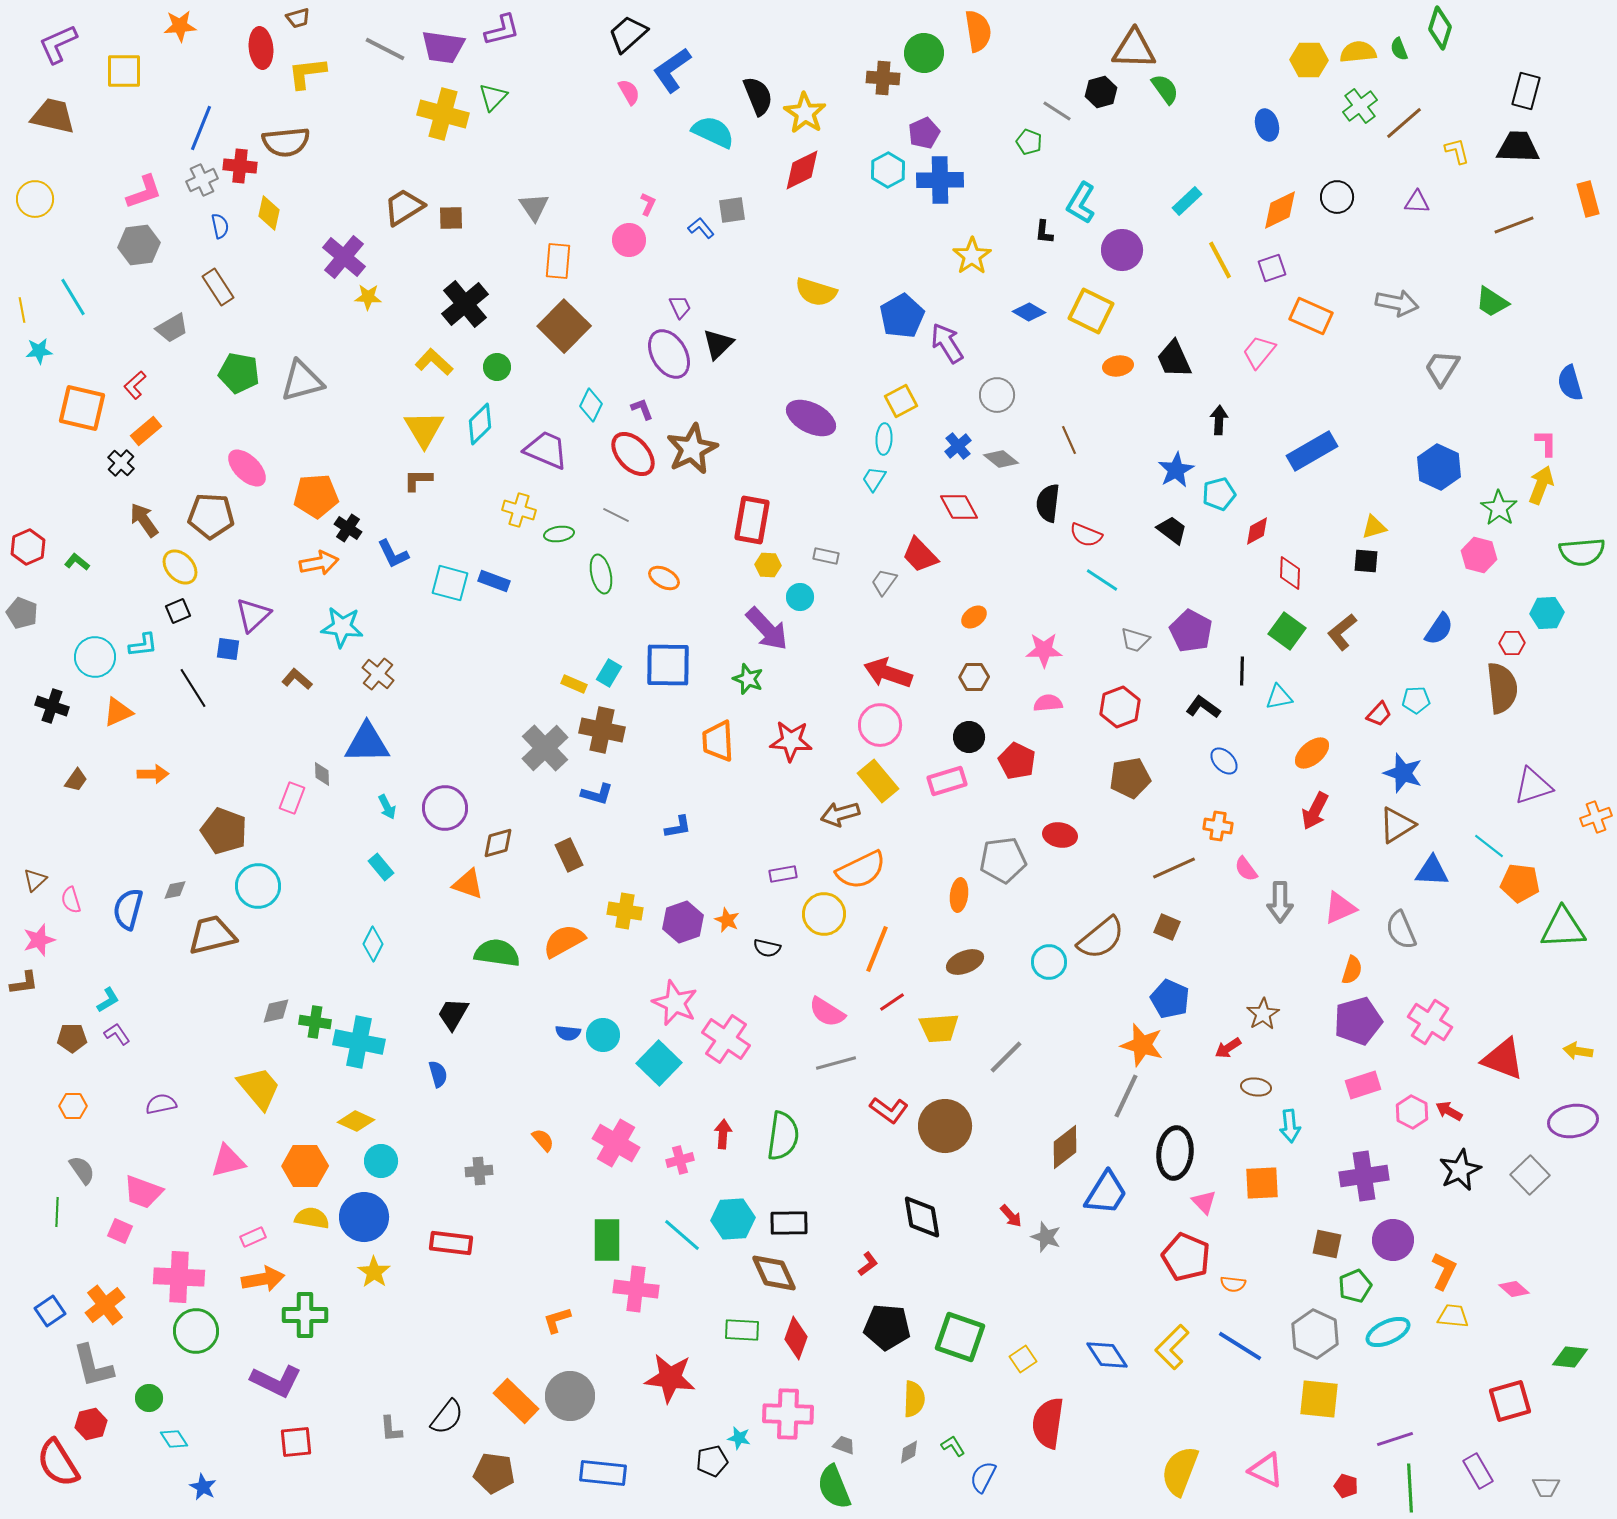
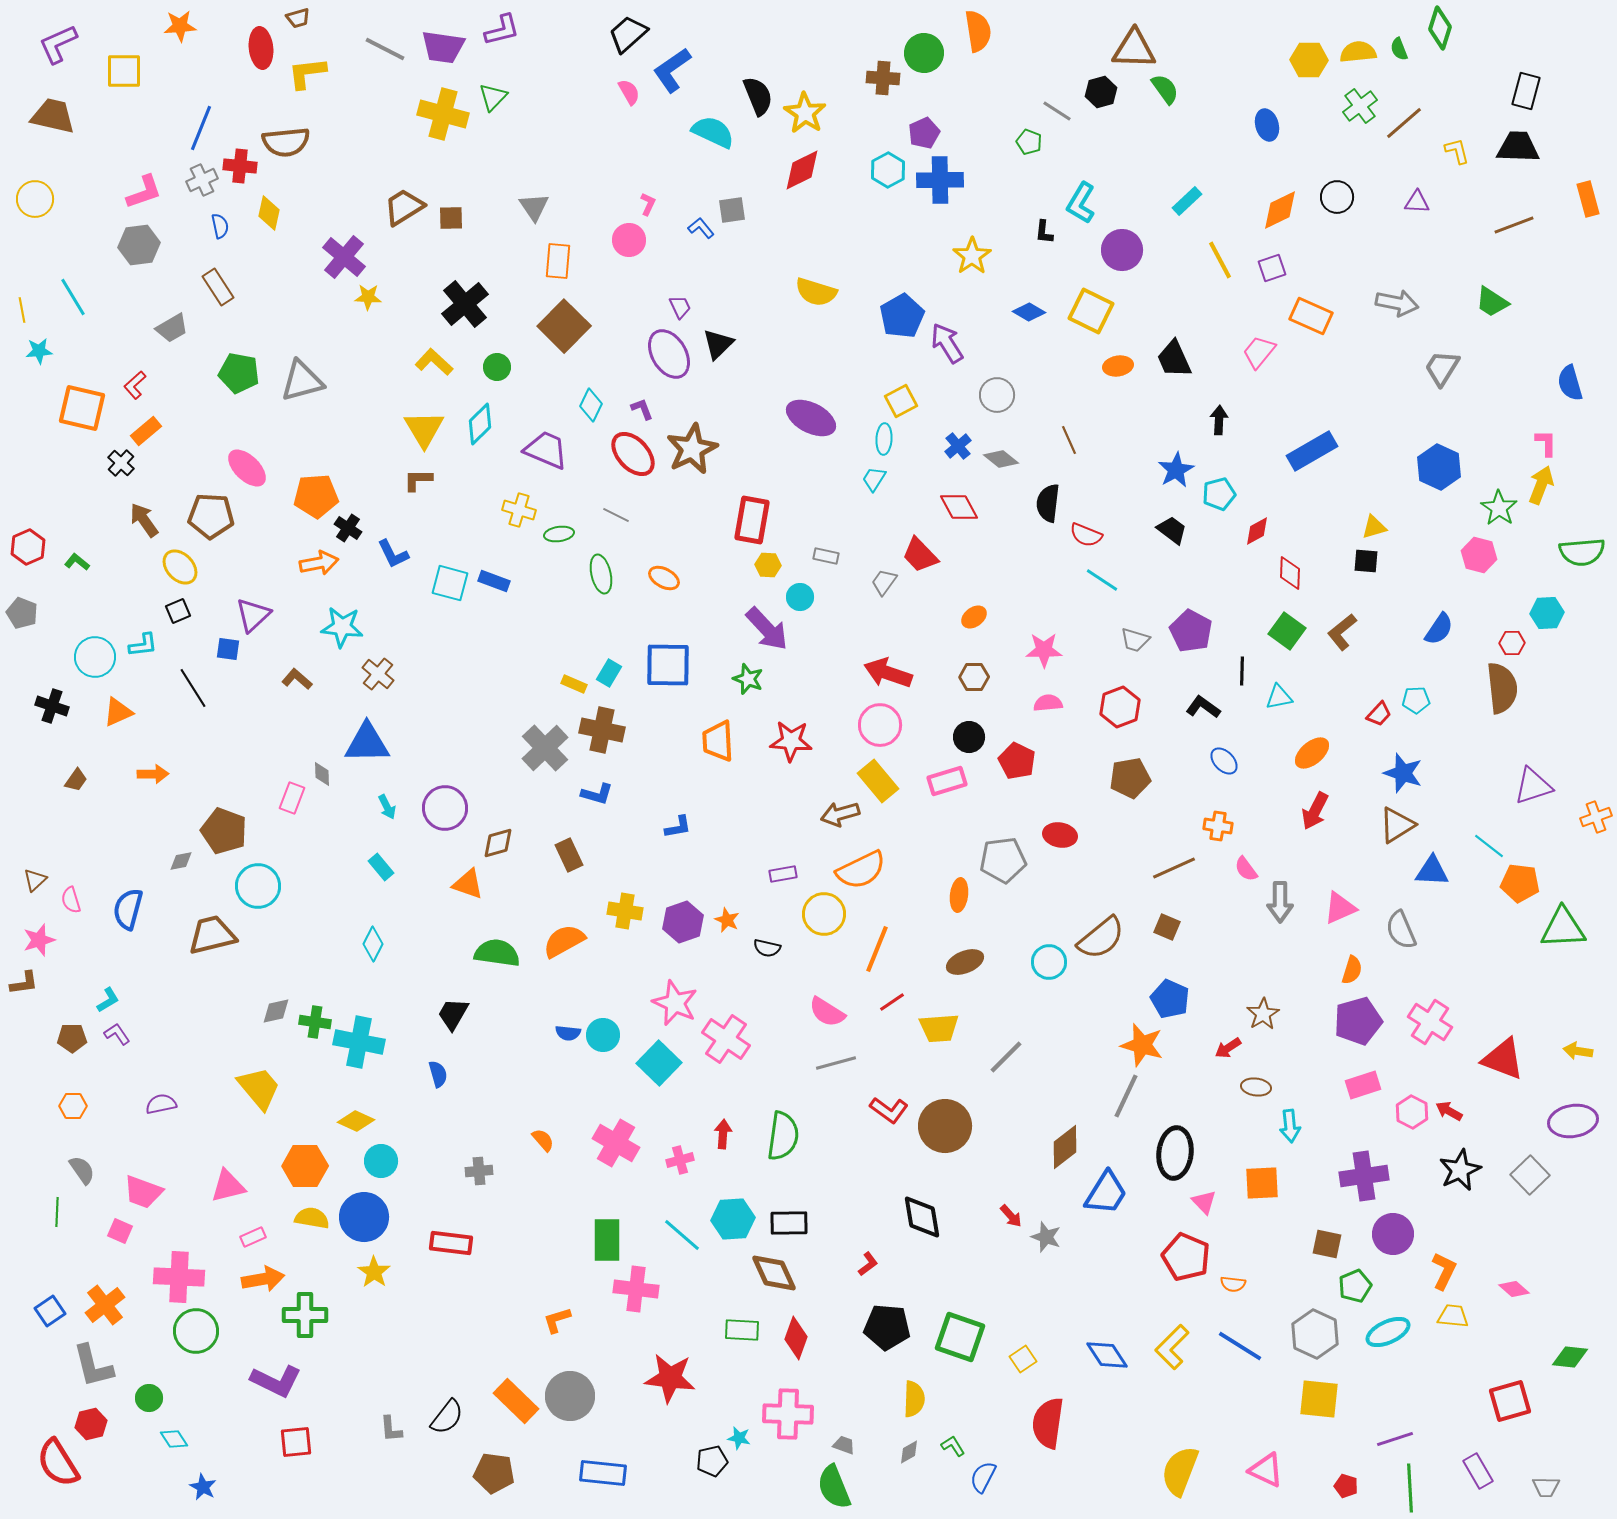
gray diamond at (175, 890): moved 6 px right, 29 px up
pink triangle at (228, 1161): moved 25 px down
purple circle at (1393, 1240): moved 6 px up
